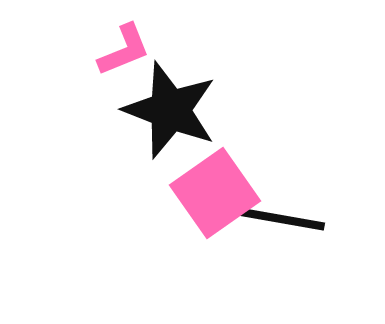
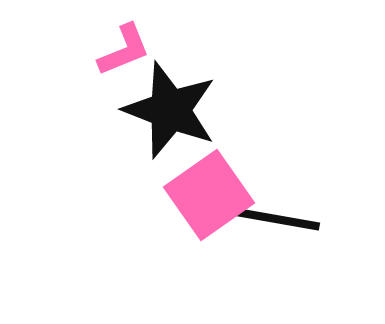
pink square: moved 6 px left, 2 px down
black line: moved 5 px left
